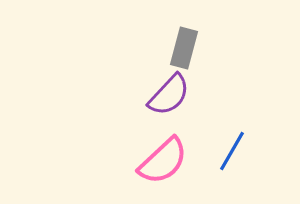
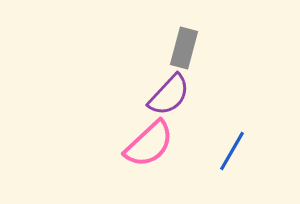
pink semicircle: moved 14 px left, 17 px up
